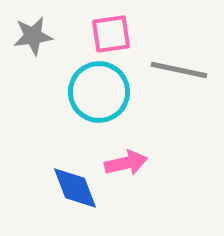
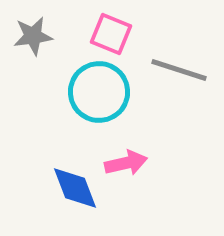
pink square: rotated 30 degrees clockwise
gray line: rotated 6 degrees clockwise
